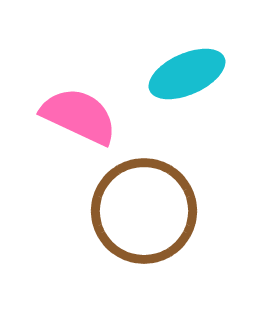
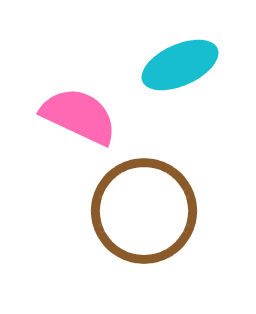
cyan ellipse: moved 7 px left, 9 px up
